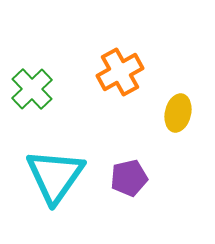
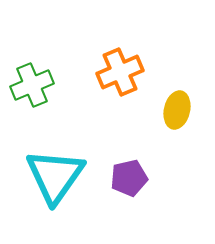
orange cross: rotated 6 degrees clockwise
green cross: moved 4 px up; rotated 21 degrees clockwise
yellow ellipse: moved 1 px left, 3 px up
